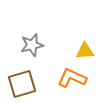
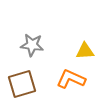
gray star: rotated 20 degrees clockwise
orange L-shape: moved 1 px left, 1 px down
